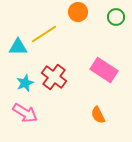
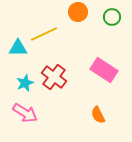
green circle: moved 4 px left
yellow line: rotated 8 degrees clockwise
cyan triangle: moved 1 px down
